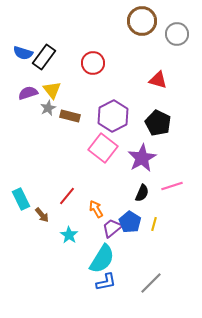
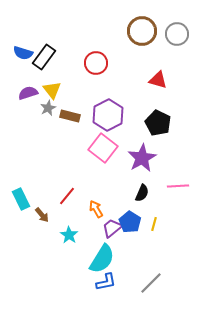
brown circle: moved 10 px down
red circle: moved 3 px right
purple hexagon: moved 5 px left, 1 px up
pink line: moved 6 px right; rotated 15 degrees clockwise
